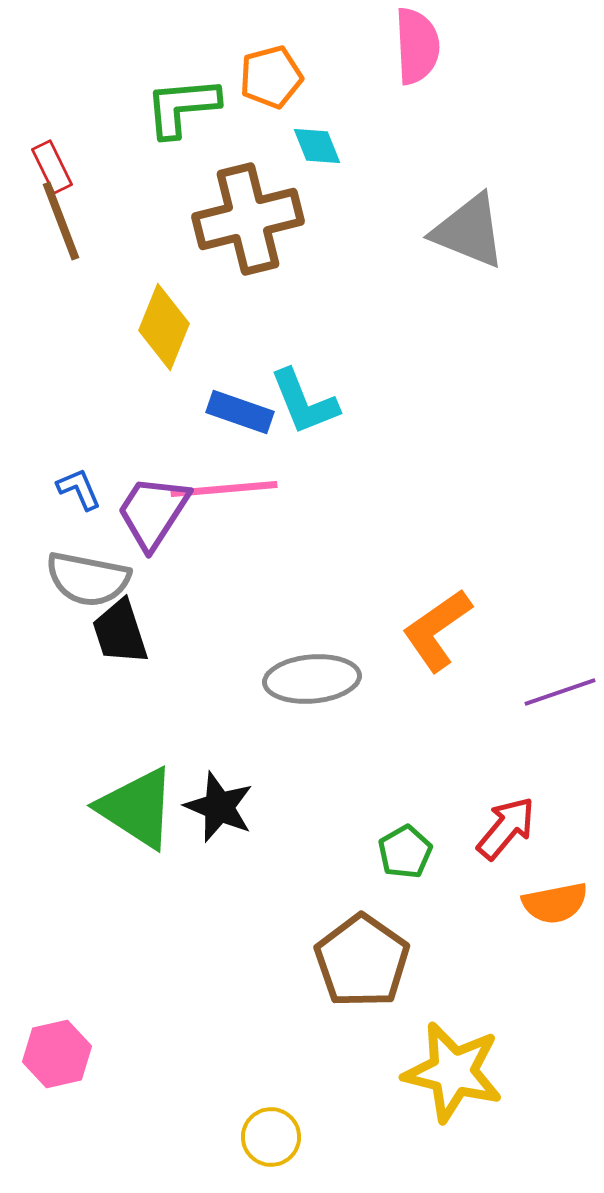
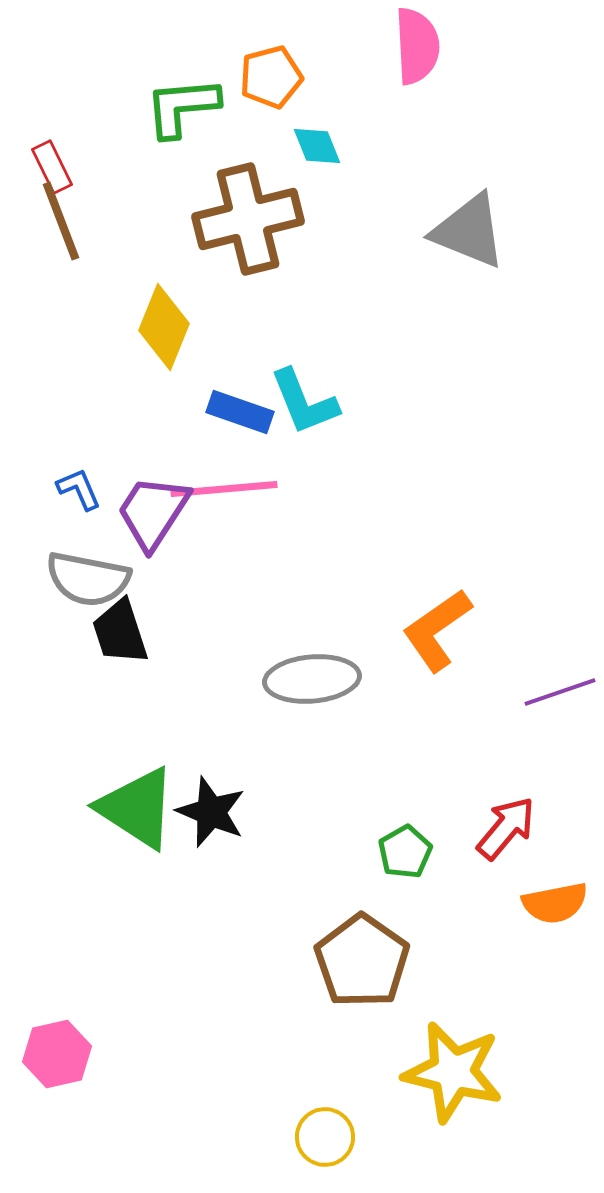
black star: moved 8 px left, 5 px down
yellow circle: moved 54 px right
